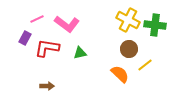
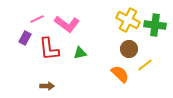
red L-shape: moved 2 px right, 1 px down; rotated 105 degrees counterclockwise
